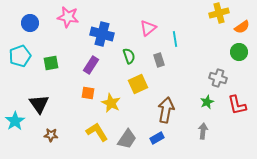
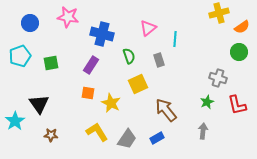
cyan line: rotated 14 degrees clockwise
brown arrow: rotated 50 degrees counterclockwise
